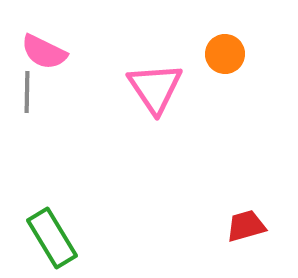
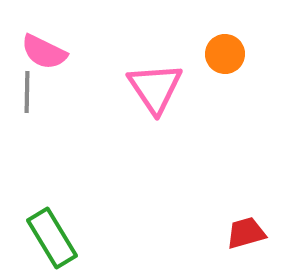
red trapezoid: moved 7 px down
